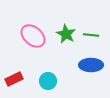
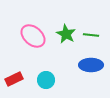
cyan circle: moved 2 px left, 1 px up
